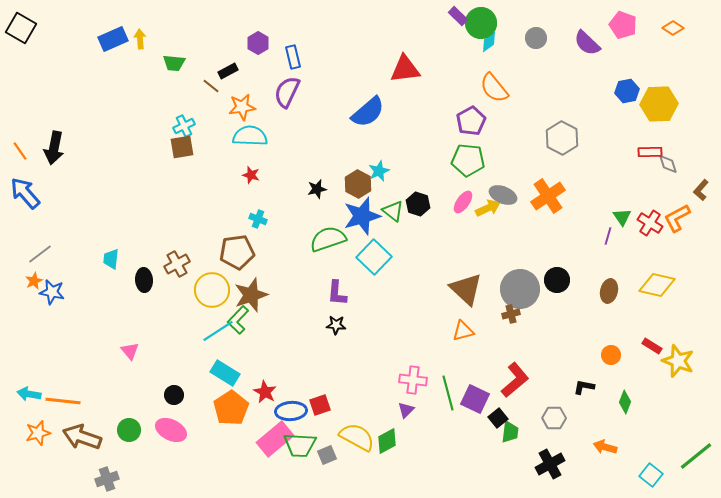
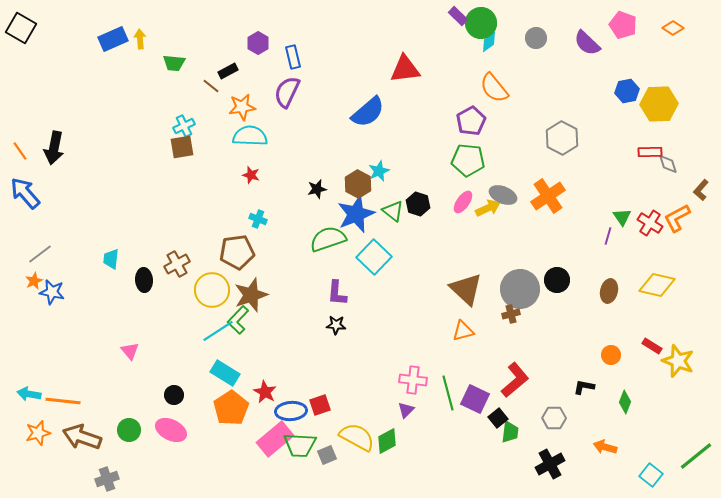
blue star at (362, 216): moved 6 px left, 2 px up; rotated 6 degrees counterclockwise
